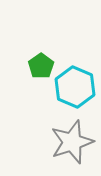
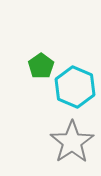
gray star: rotated 15 degrees counterclockwise
